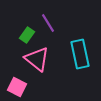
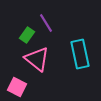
purple line: moved 2 px left
